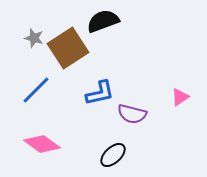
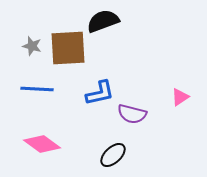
gray star: moved 2 px left, 8 px down
brown square: rotated 30 degrees clockwise
blue line: moved 1 px right, 1 px up; rotated 48 degrees clockwise
